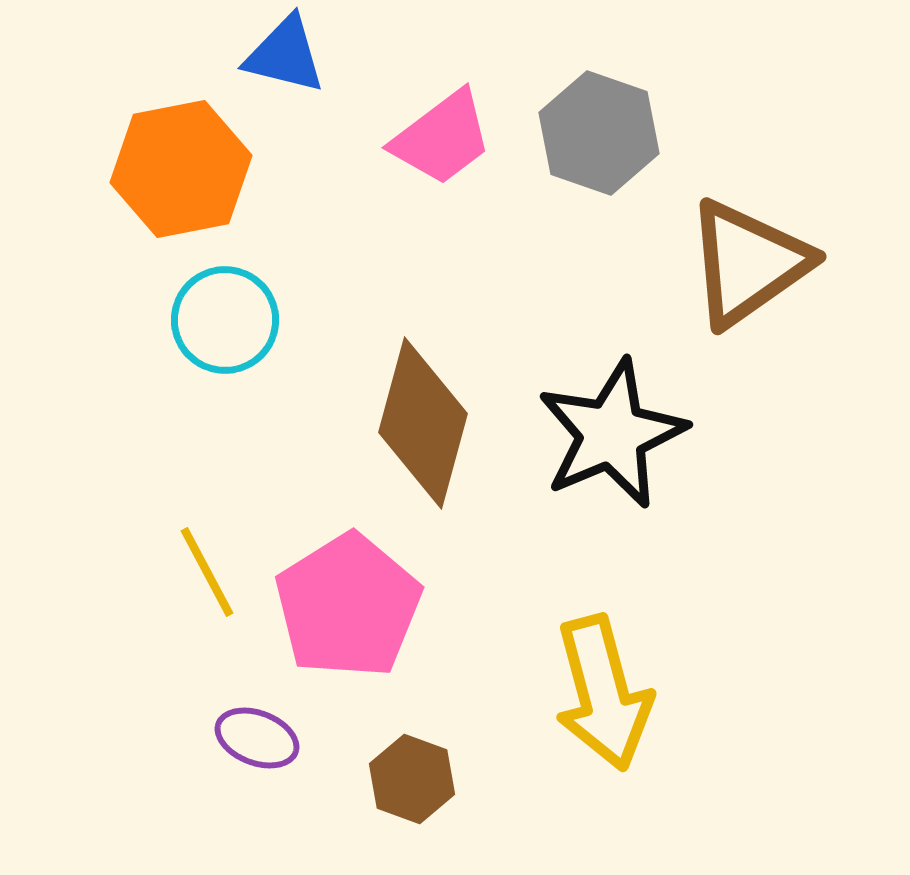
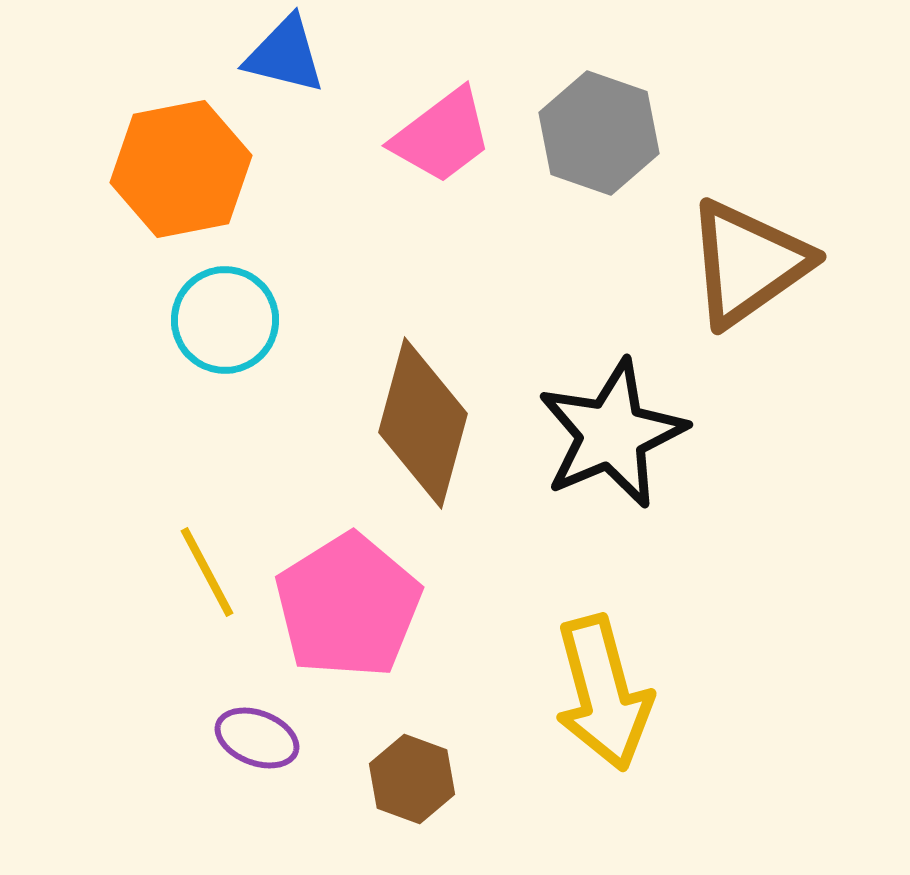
pink trapezoid: moved 2 px up
